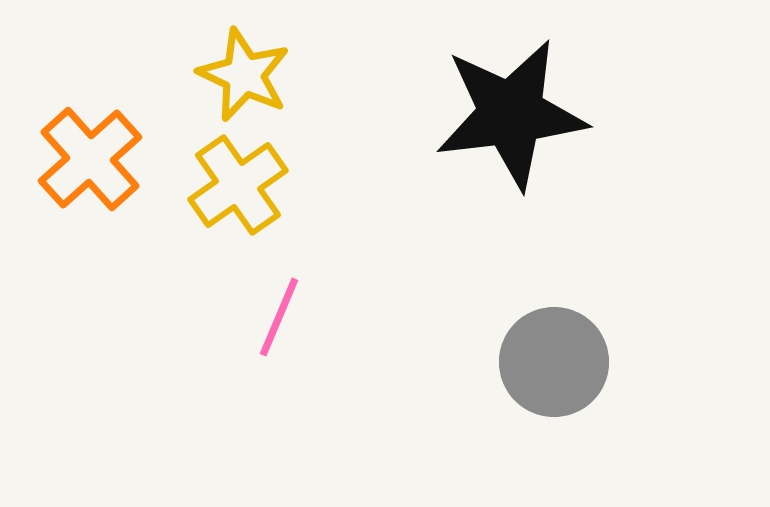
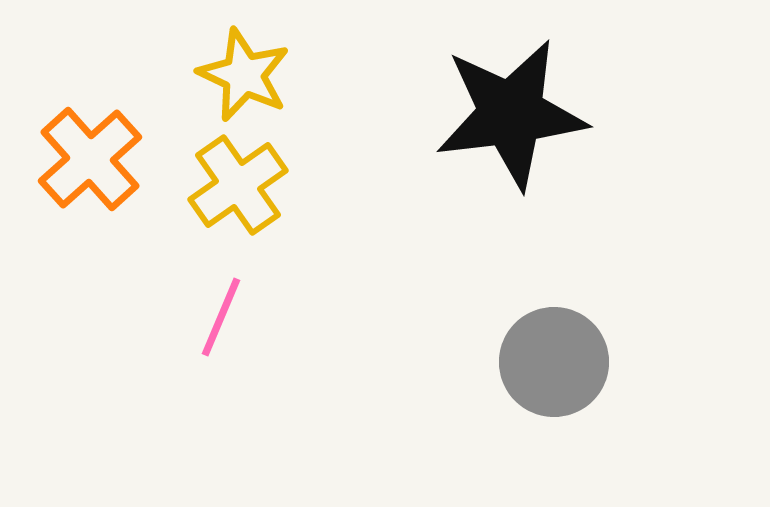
pink line: moved 58 px left
